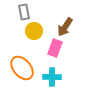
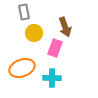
brown arrow: rotated 54 degrees counterclockwise
yellow circle: moved 2 px down
orange ellipse: rotated 70 degrees counterclockwise
cyan cross: moved 1 px down
